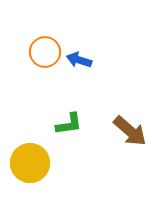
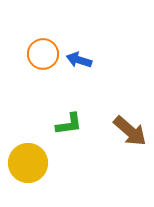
orange circle: moved 2 px left, 2 px down
yellow circle: moved 2 px left
